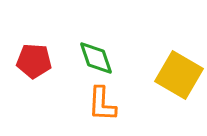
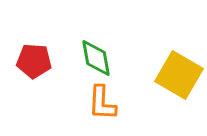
green diamond: rotated 9 degrees clockwise
orange L-shape: moved 1 px up
